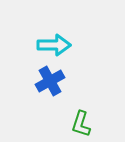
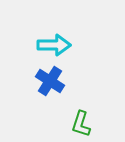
blue cross: rotated 28 degrees counterclockwise
